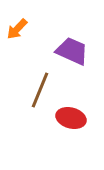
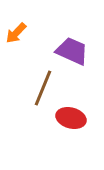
orange arrow: moved 1 px left, 4 px down
brown line: moved 3 px right, 2 px up
